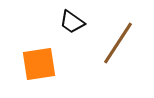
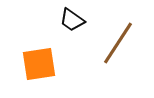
black trapezoid: moved 2 px up
